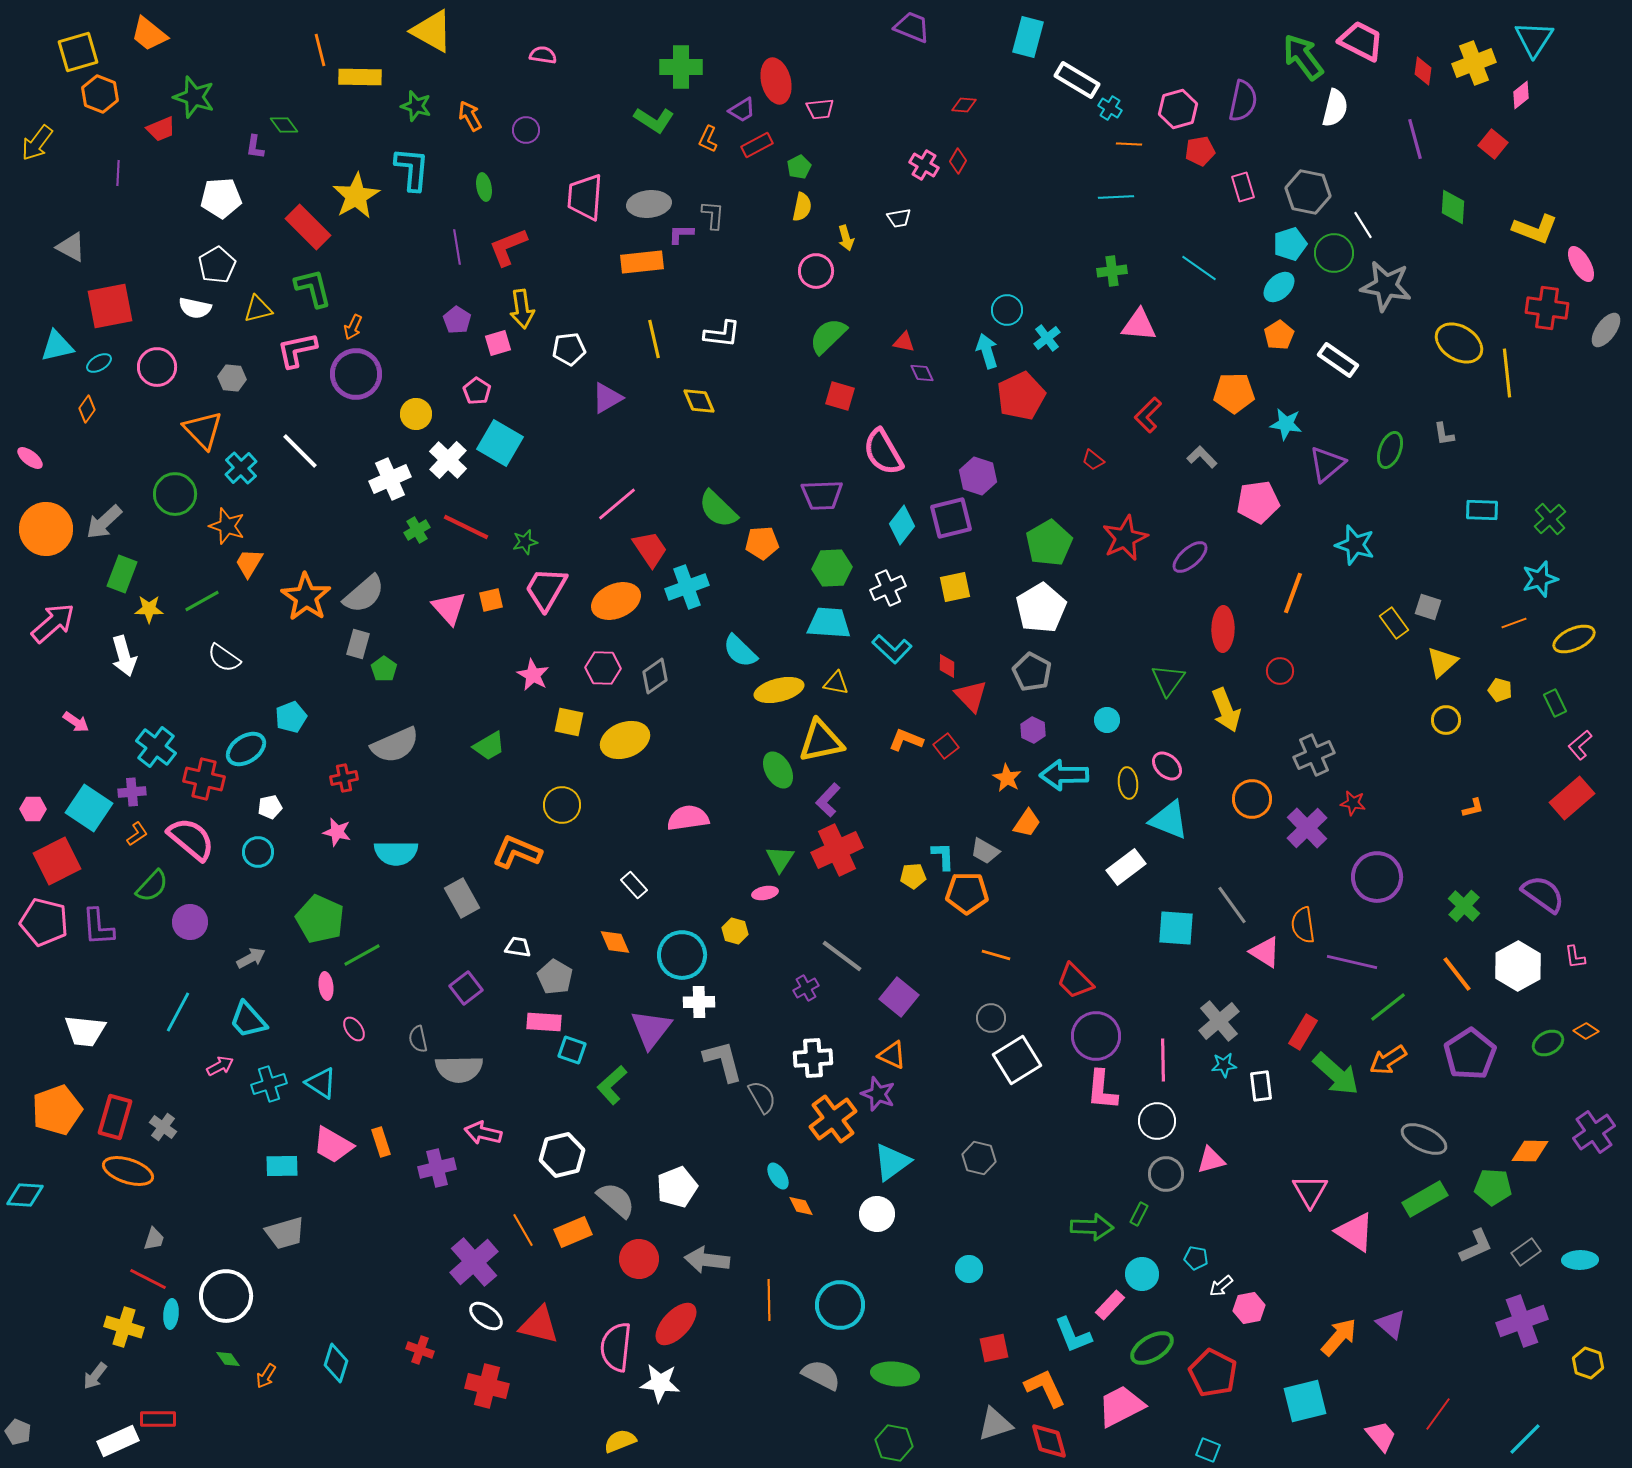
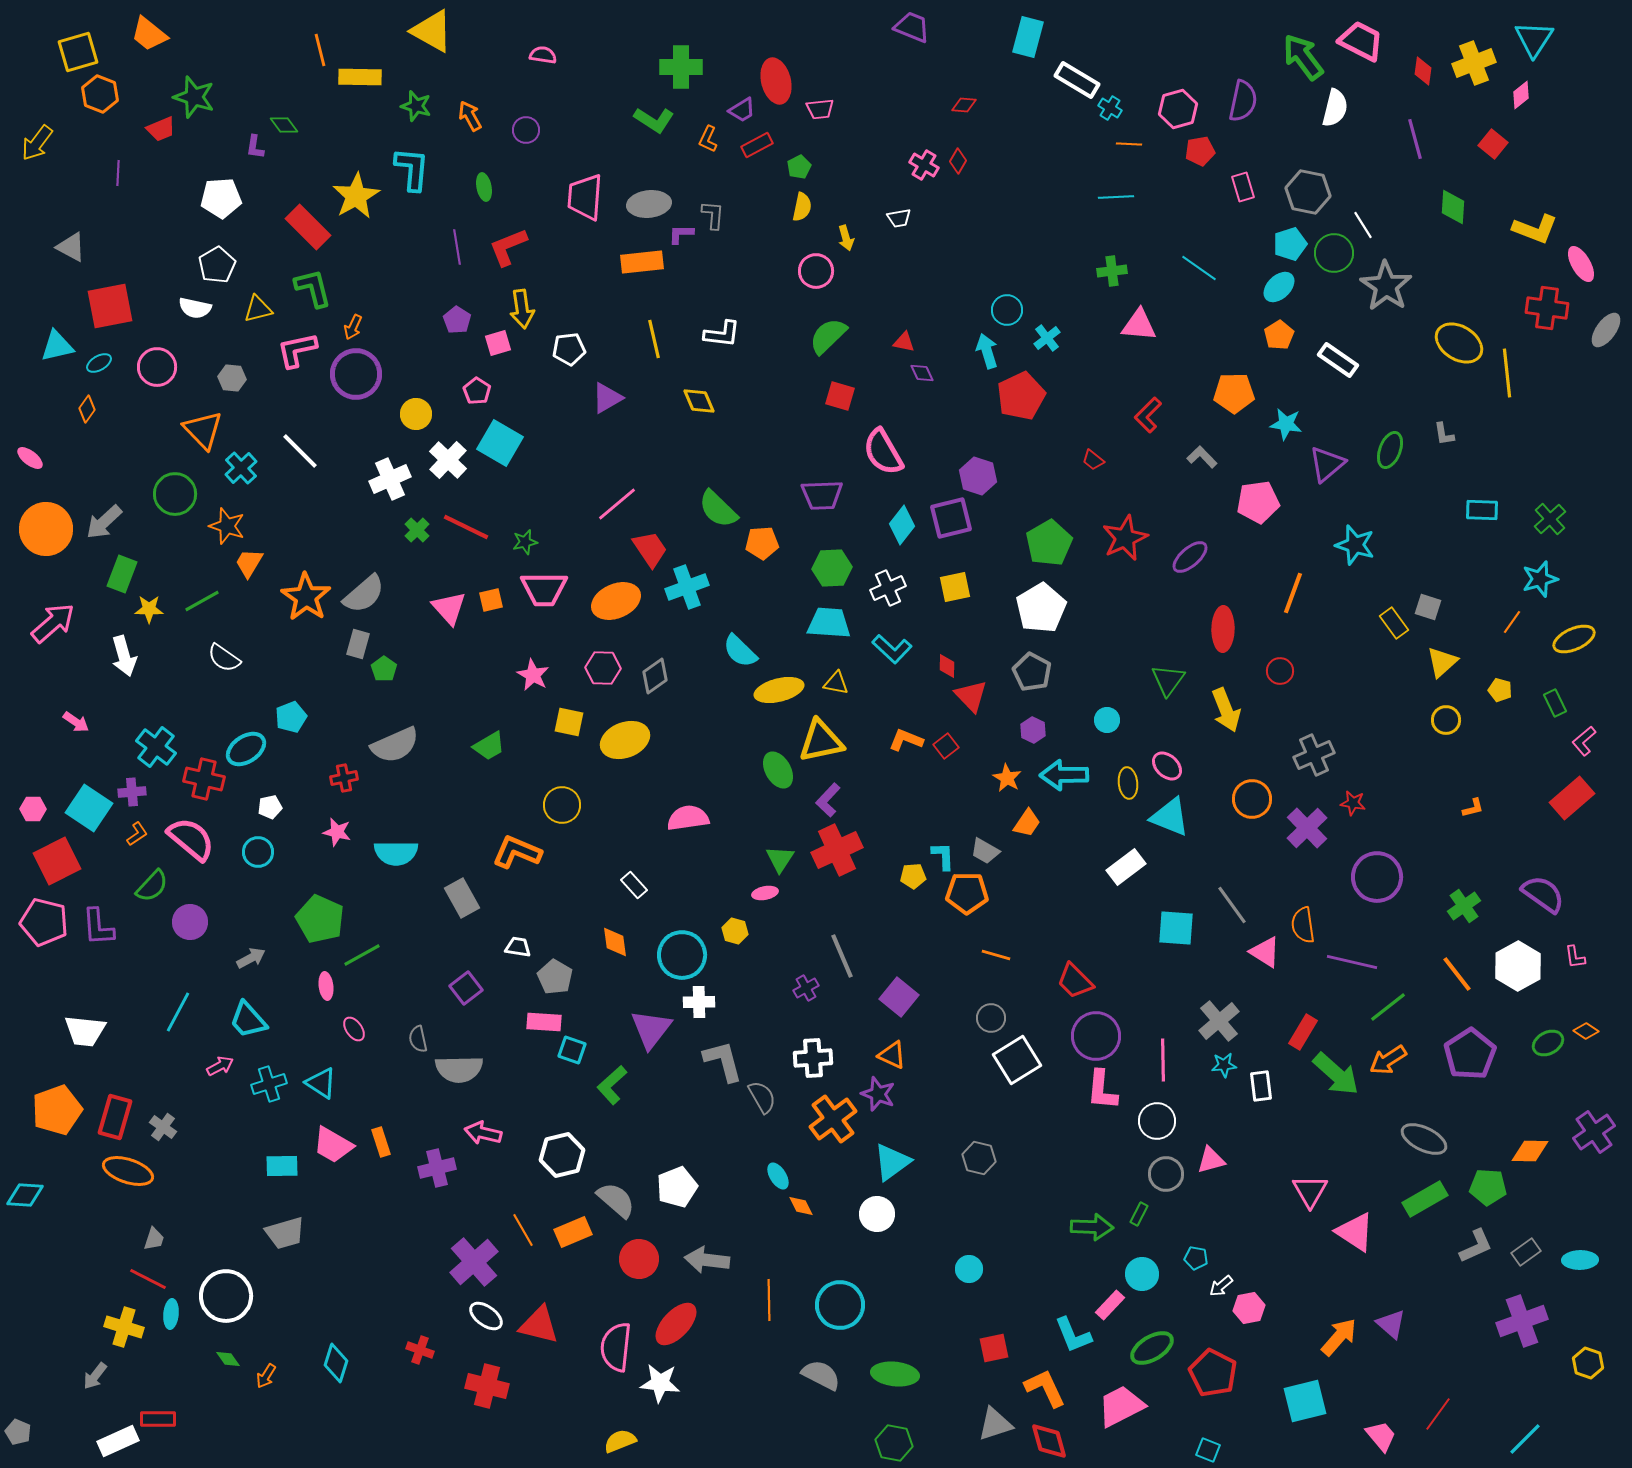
gray star at (1386, 286): rotated 24 degrees clockwise
green cross at (417, 530): rotated 15 degrees counterclockwise
pink trapezoid at (546, 589): moved 2 px left; rotated 120 degrees counterclockwise
orange line at (1514, 623): moved 2 px left, 1 px up; rotated 35 degrees counterclockwise
pink L-shape at (1580, 745): moved 4 px right, 4 px up
cyan triangle at (1169, 820): moved 1 px right, 3 px up
green cross at (1464, 906): rotated 12 degrees clockwise
orange diamond at (615, 942): rotated 16 degrees clockwise
gray line at (842, 956): rotated 30 degrees clockwise
green pentagon at (1493, 1187): moved 5 px left
